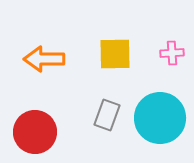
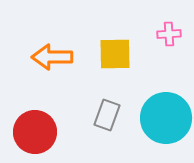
pink cross: moved 3 px left, 19 px up
orange arrow: moved 8 px right, 2 px up
cyan circle: moved 6 px right
